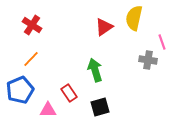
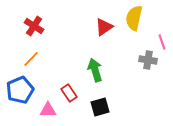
red cross: moved 2 px right, 1 px down
